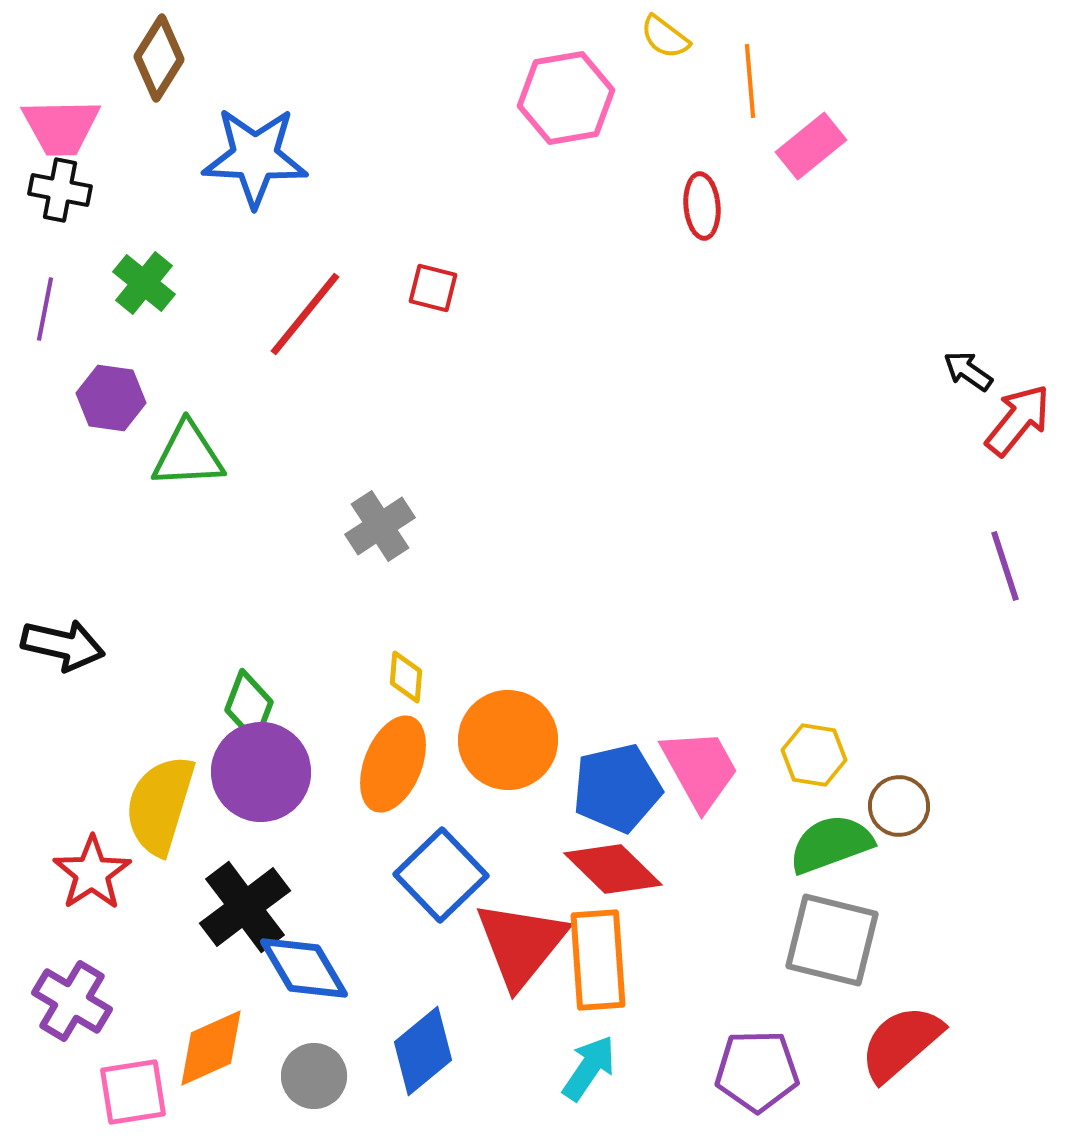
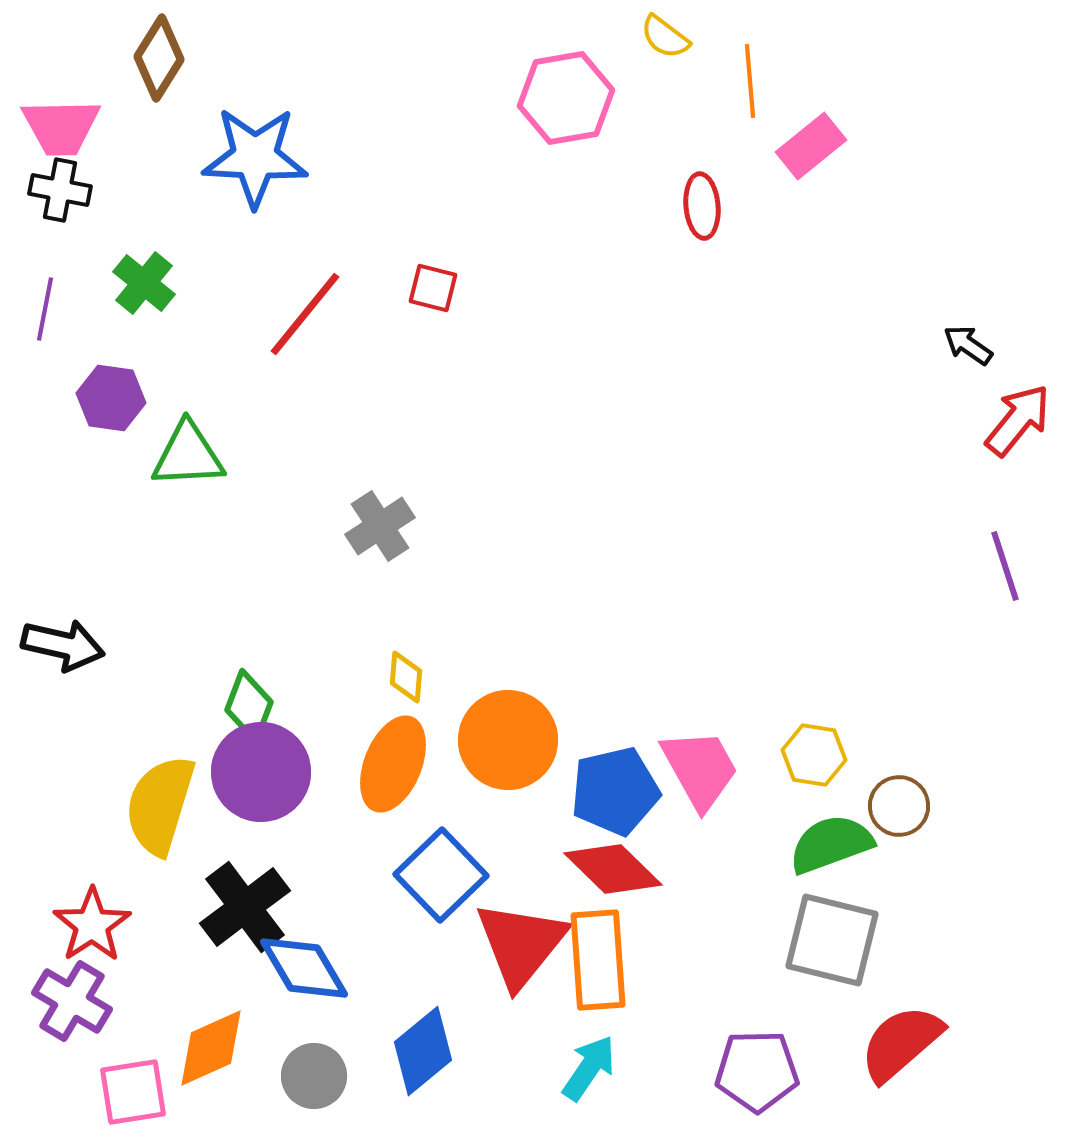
black arrow at (968, 371): moved 26 px up
blue pentagon at (617, 788): moved 2 px left, 3 px down
red star at (92, 873): moved 52 px down
